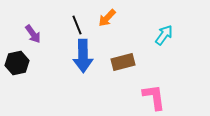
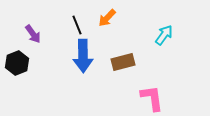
black hexagon: rotated 10 degrees counterclockwise
pink L-shape: moved 2 px left, 1 px down
